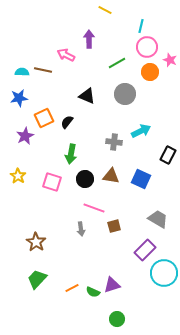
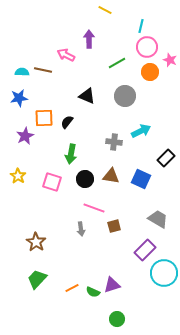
gray circle: moved 2 px down
orange square: rotated 24 degrees clockwise
black rectangle: moved 2 px left, 3 px down; rotated 18 degrees clockwise
